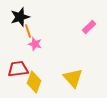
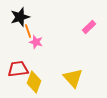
pink star: moved 1 px right, 2 px up
